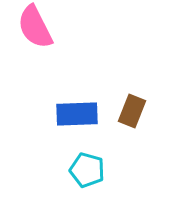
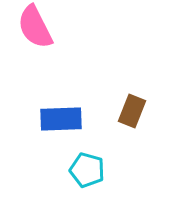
blue rectangle: moved 16 px left, 5 px down
